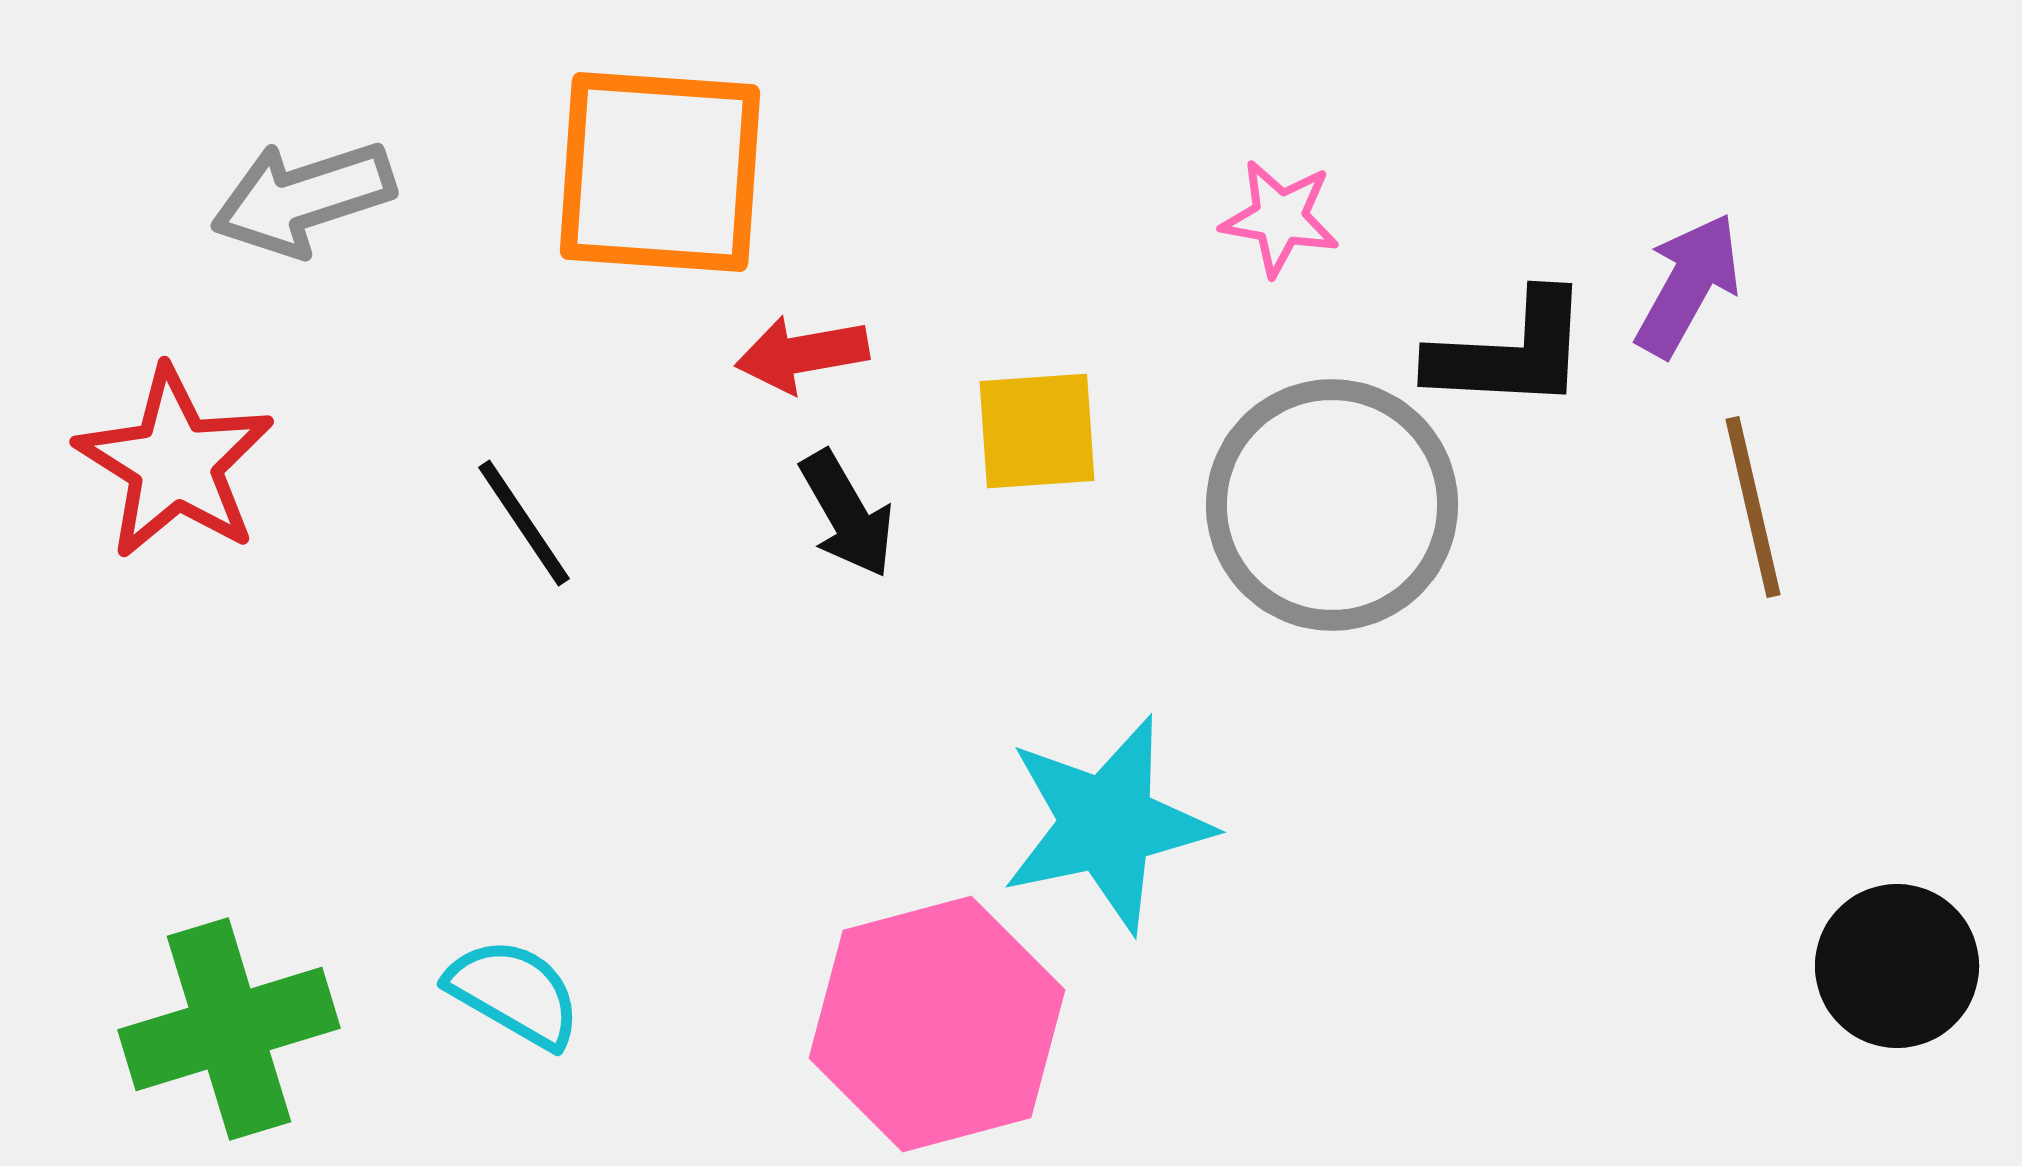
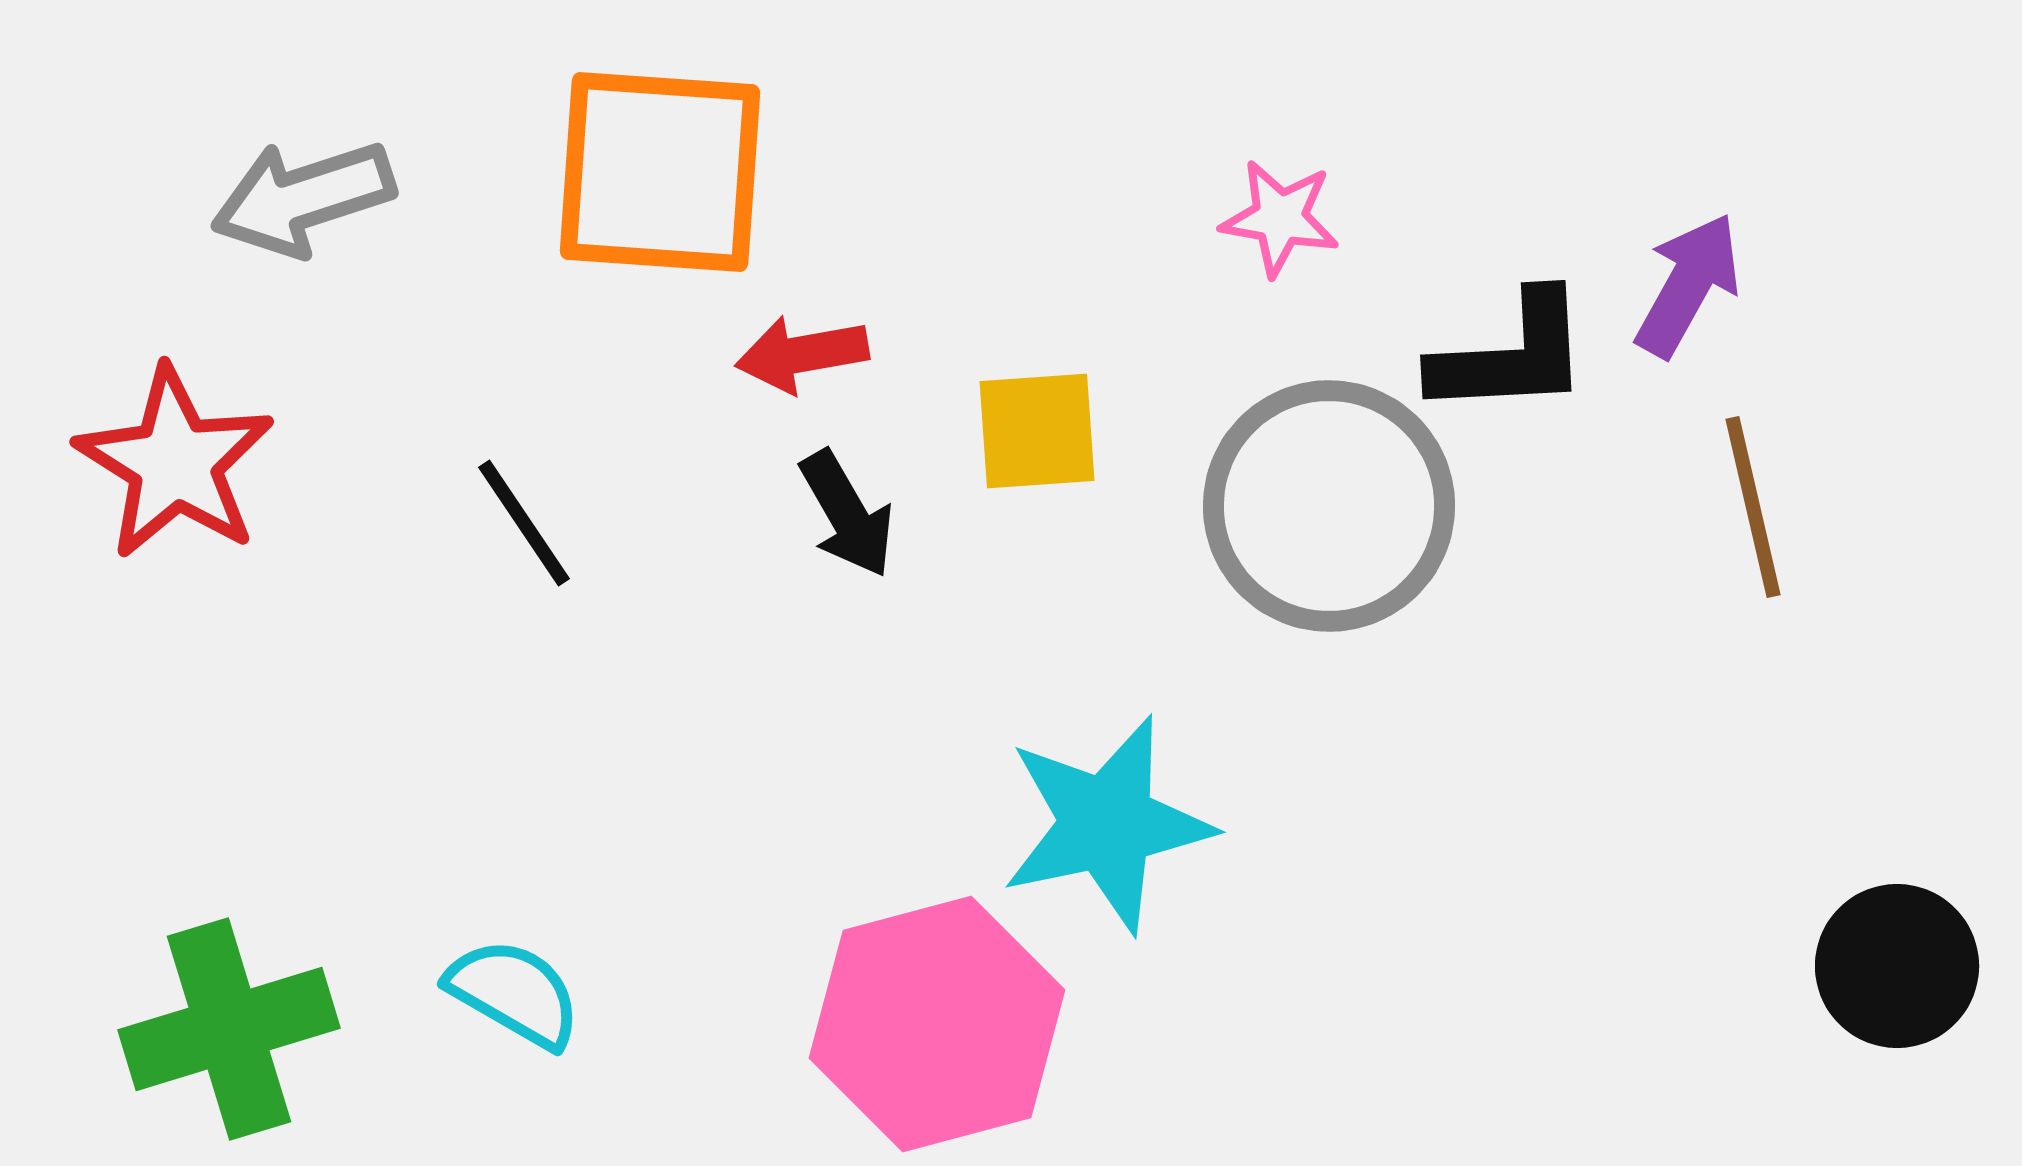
black L-shape: moved 1 px right, 3 px down; rotated 6 degrees counterclockwise
gray circle: moved 3 px left, 1 px down
